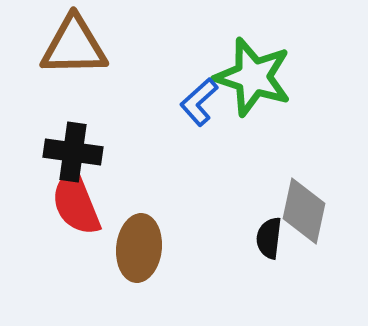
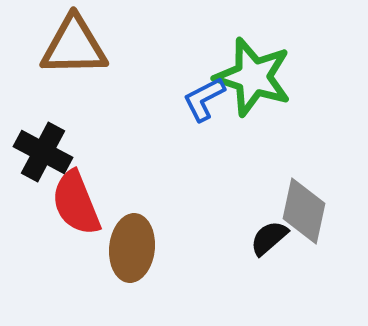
blue L-shape: moved 5 px right, 3 px up; rotated 15 degrees clockwise
black cross: moved 30 px left; rotated 20 degrees clockwise
black semicircle: rotated 42 degrees clockwise
brown ellipse: moved 7 px left
